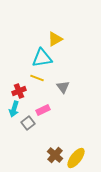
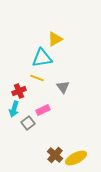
yellow ellipse: rotated 25 degrees clockwise
